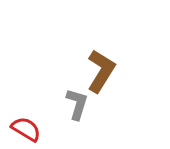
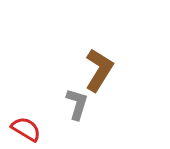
brown L-shape: moved 2 px left, 1 px up
